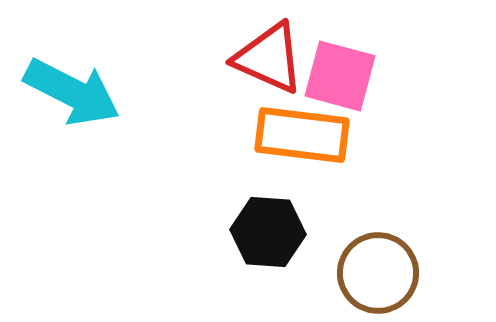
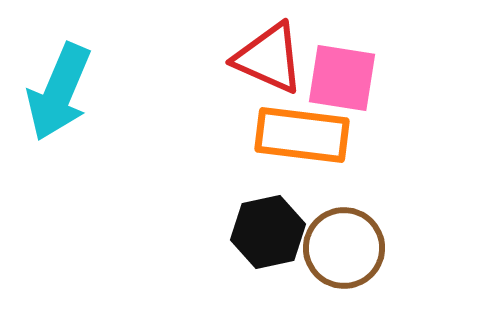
pink square: moved 2 px right, 2 px down; rotated 6 degrees counterclockwise
cyan arrow: moved 13 px left; rotated 86 degrees clockwise
black hexagon: rotated 16 degrees counterclockwise
brown circle: moved 34 px left, 25 px up
